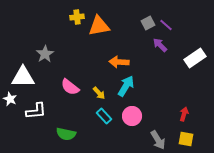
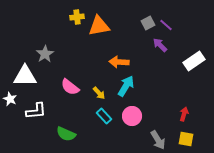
white rectangle: moved 1 px left, 3 px down
white triangle: moved 2 px right, 1 px up
green semicircle: rotated 12 degrees clockwise
